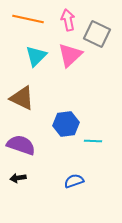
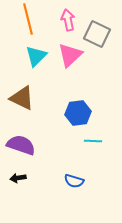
orange line: rotated 64 degrees clockwise
blue hexagon: moved 12 px right, 11 px up
blue semicircle: rotated 144 degrees counterclockwise
